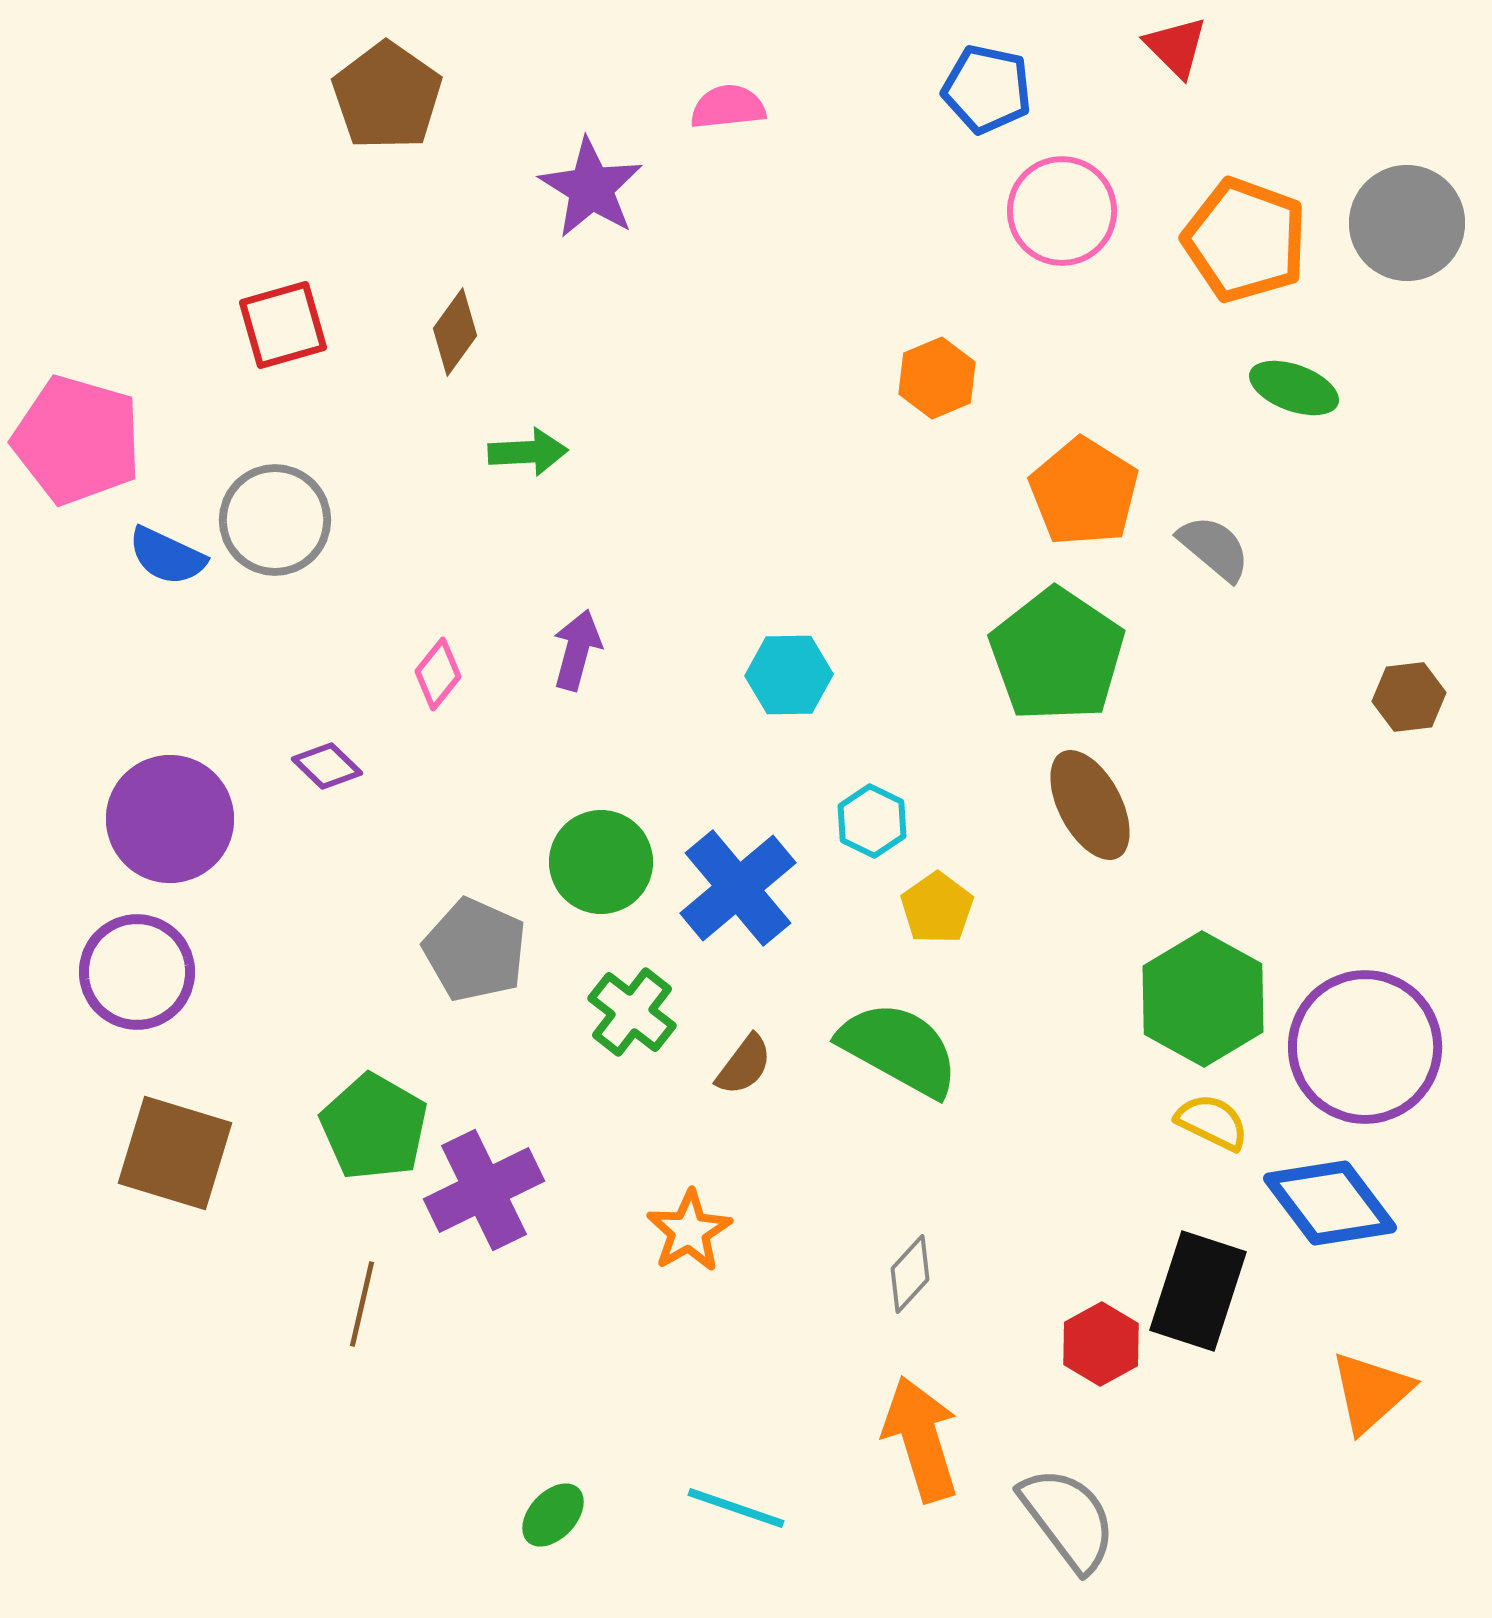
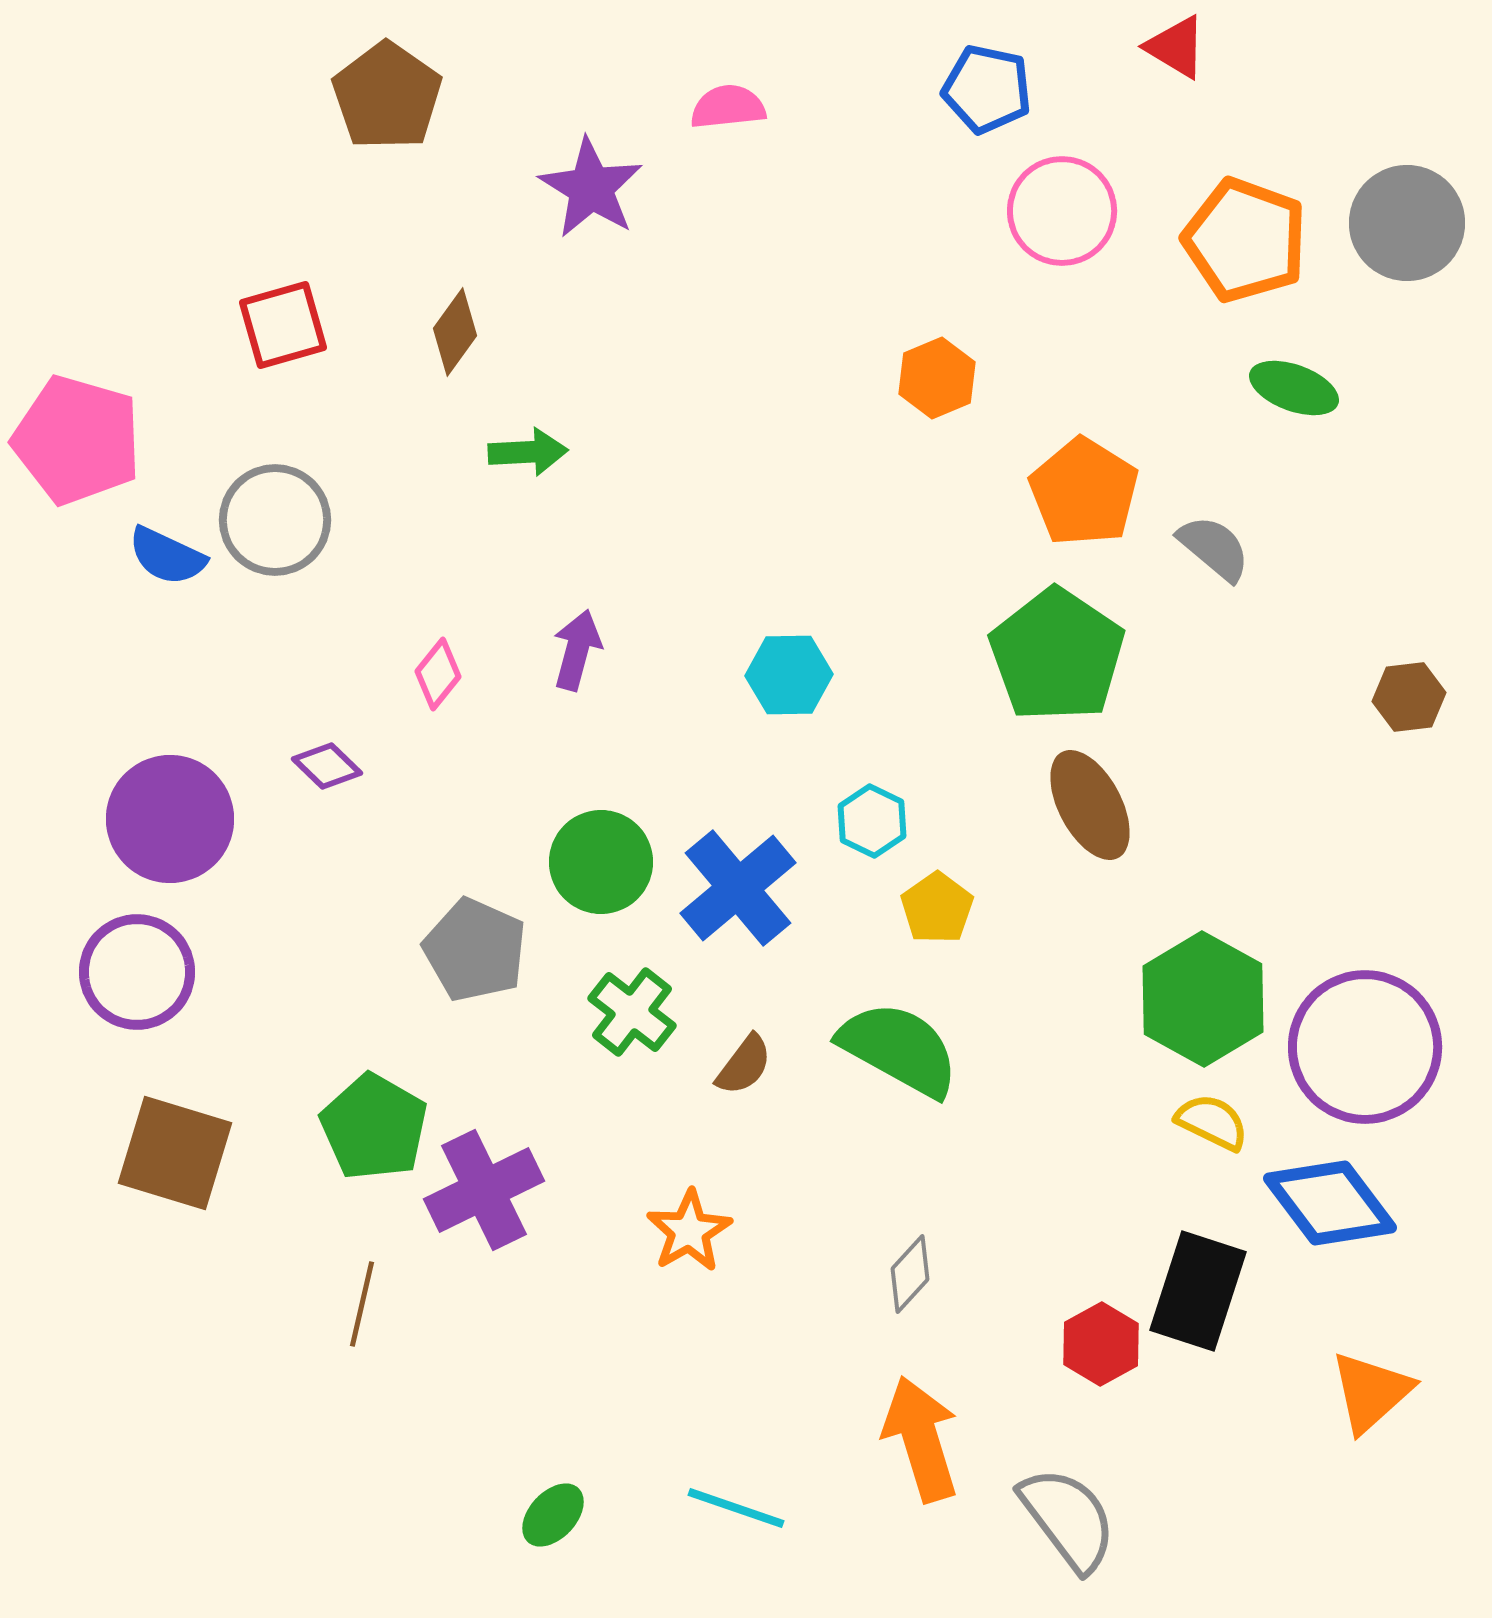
red triangle at (1176, 47): rotated 14 degrees counterclockwise
